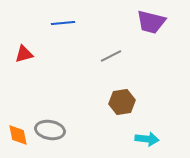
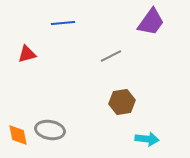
purple trapezoid: rotated 68 degrees counterclockwise
red triangle: moved 3 px right
